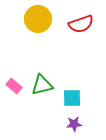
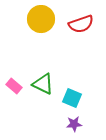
yellow circle: moved 3 px right
green triangle: moved 1 px right, 1 px up; rotated 40 degrees clockwise
cyan square: rotated 24 degrees clockwise
